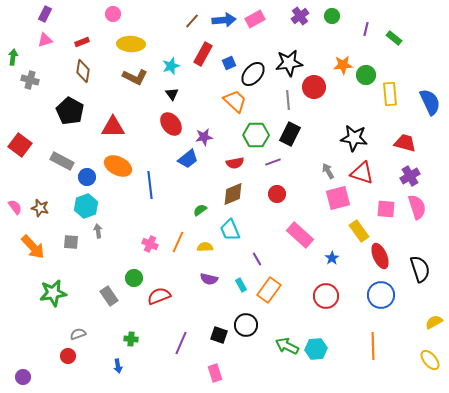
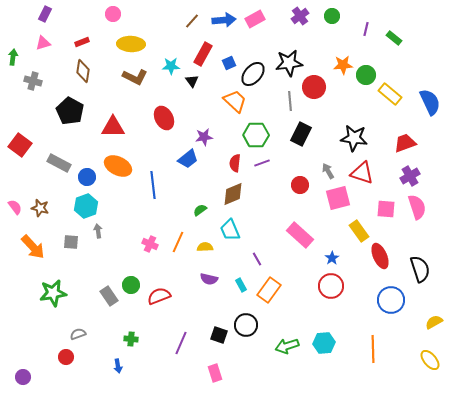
pink triangle at (45, 40): moved 2 px left, 3 px down
cyan star at (171, 66): rotated 18 degrees clockwise
gray cross at (30, 80): moved 3 px right, 1 px down
black triangle at (172, 94): moved 20 px right, 13 px up
yellow rectangle at (390, 94): rotated 45 degrees counterclockwise
gray line at (288, 100): moved 2 px right, 1 px down
red ellipse at (171, 124): moved 7 px left, 6 px up; rotated 10 degrees clockwise
black rectangle at (290, 134): moved 11 px right
red trapezoid at (405, 143): rotated 35 degrees counterclockwise
gray rectangle at (62, 161): moved 3 px left, 2 px down
purple line at (273, 162): moved 11 px left, 1 px down
red semicircle at (235, 163): rotated 108 degrees clockwise
blue line at (150, 185): moved 3 px right
red circle at (277, 194): moved 23 px right, 9 px up
green circle at (134, 278): moved 3 px left, 7 px down
blue circle at (381, 295): moved 10 px right, 5 px down
red circle at (326, 296): moved 5 px right, 10 px up
green arrow at (287, 346): rotated 45 degrees counterclockwise
orange line at (373, 346): moved 3 px down
cyan hexagon at (316, 349): moved 8 px right, 6 px up
red circle at (68, 356): moved 2 px left, 1 px down
